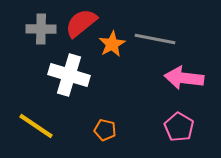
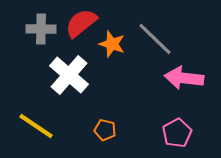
gray line: rotated 33 degrees clockwise
orange star: rotated 24 degrees counterclockwise
white cross: rotated 24 degrees clockwise
pink pentagon: moved 2 px left, 6 px down; rotated 12 degrees clockwise
